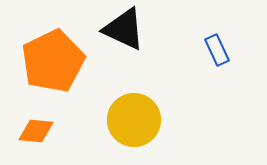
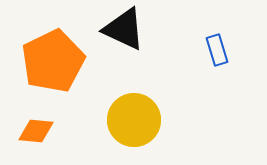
blue rectangle: rotated 8 degrees clockwise
